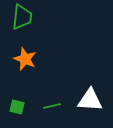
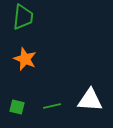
green trapezoid: moved 1 px right
